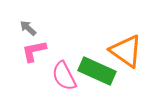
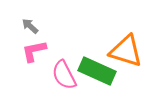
gray arrow: moved 2 px right, 2 px up
orange triangle: rotated 18 degrees counterclockwise
pink semicircle: moved 1 px up
